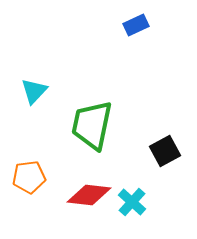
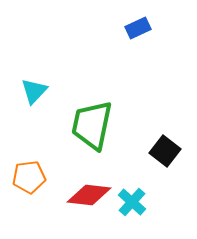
blue rectangle: moved 2 px right, 3 px down
black square: rotated 24 degrees counterclockwise
